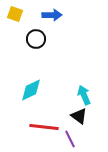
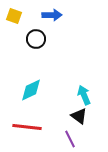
yellow square: moved 1 px left, 2 px down
red line: moved 17 px left
